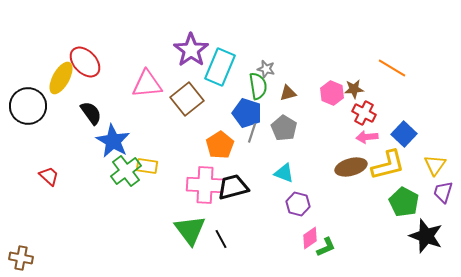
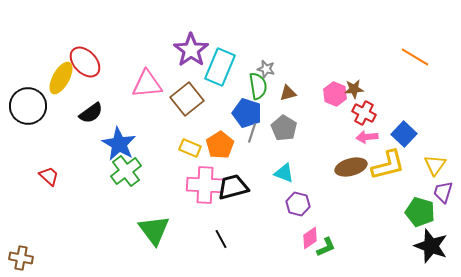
orange line: moved 23 px right, 11 px up
pink hexagon: moved 3 px right, 1 px down
black semicircle: rotated 90 degrees clockwise
blue star: moved 6 px right, 3 px down
yellow rectangle: moved 43 px right, 18 px up; rotated 15 degrees clockwise
green pentagon: moved 16 px right, 10 px down; rotated 12 degrees counterclockwise
green triangle: moved 36 px left
black star: moved 5 px right, 10 px down
